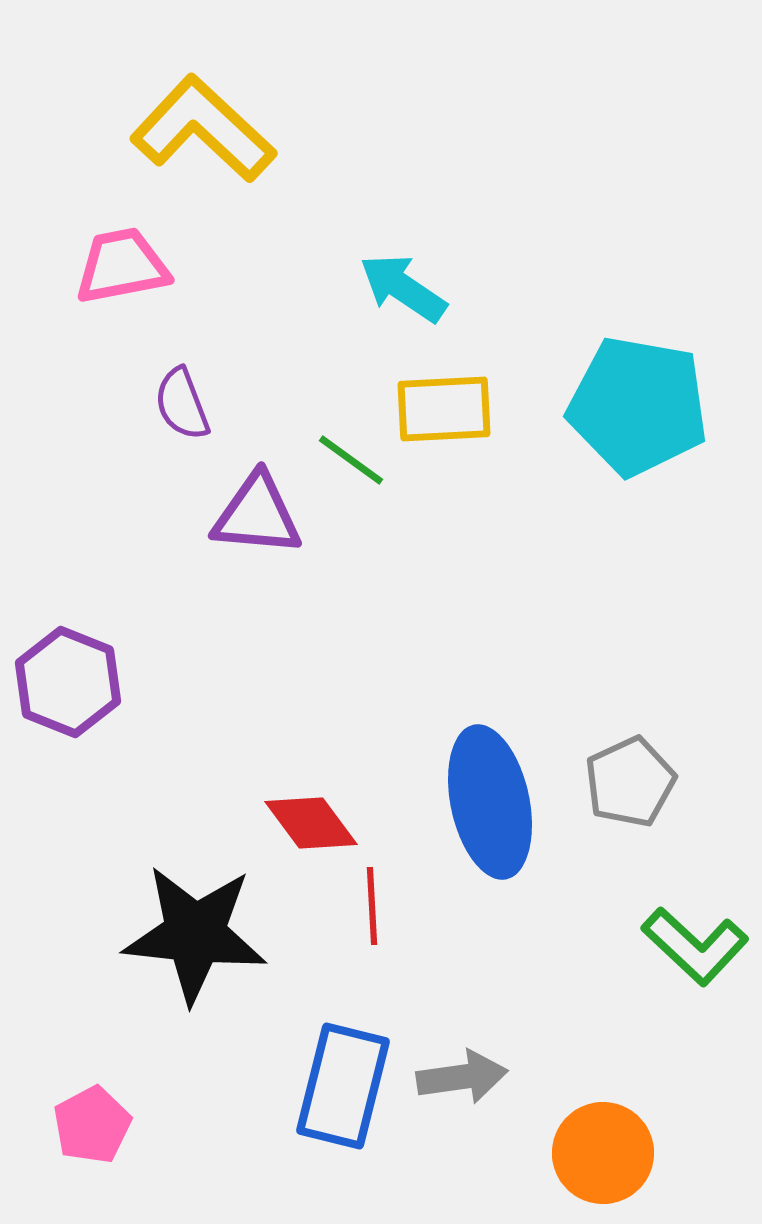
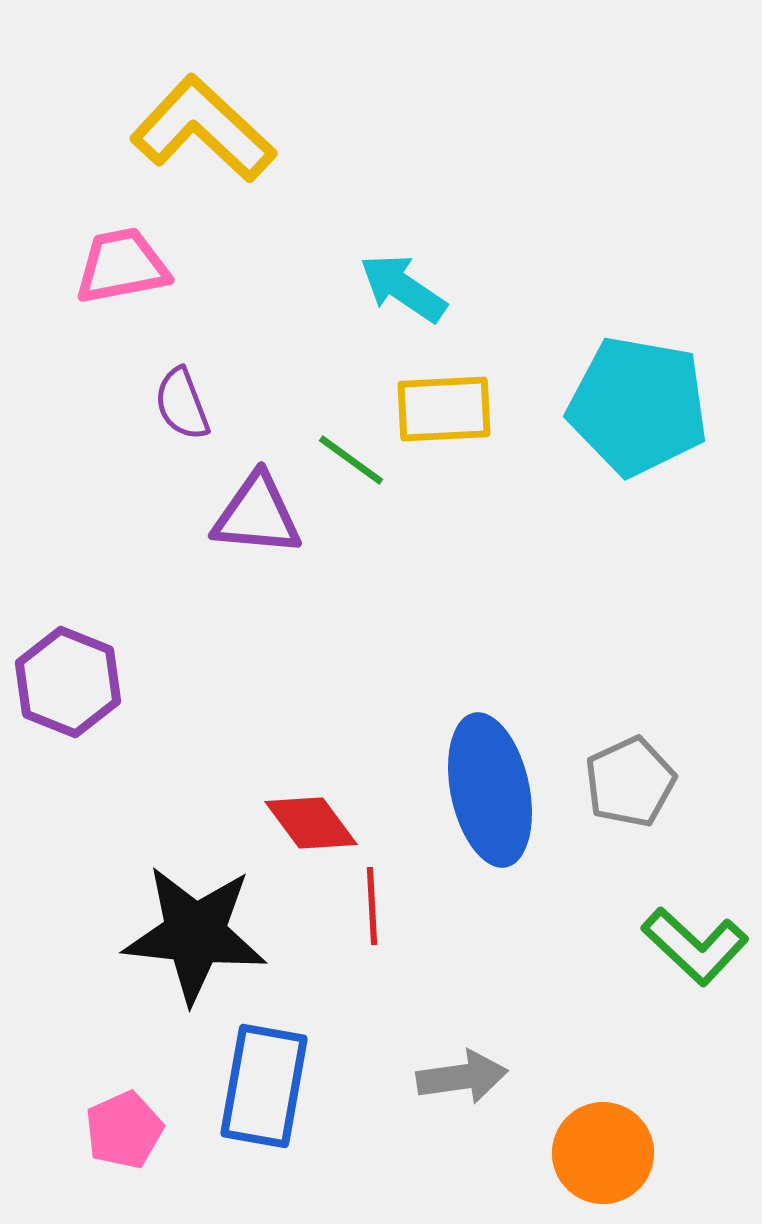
blue ellipse: moved 12 px up
blue rectangle: moved 79 px left; rotated 4 degrees counterclockwise
pink pentagon: moved 32 px right, 5 px down; rotated 4 degrees clockwise
